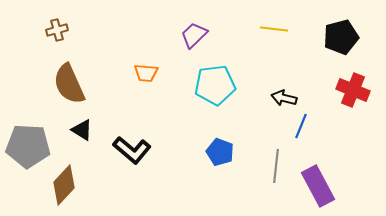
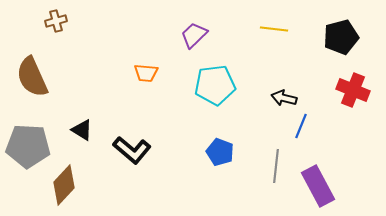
brown cross: moved 1 px left, 9 px up
brown semicircle: moved 37 px left, 7 px up
